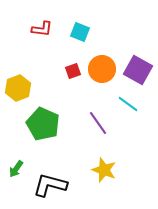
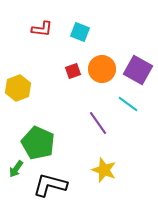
green pentagon: moved 5 px left, 19 px down
